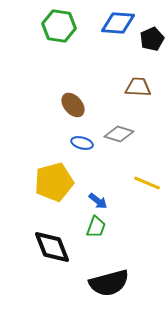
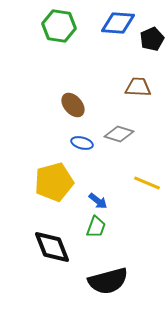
black semicircle: moved 1 px left, 2 px up
